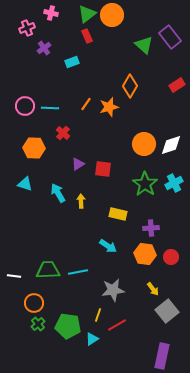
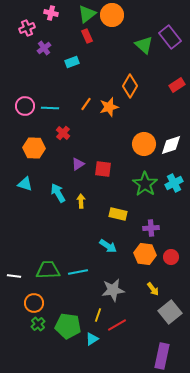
gray square at (167, 311): moved 3 px right, 1 px down
